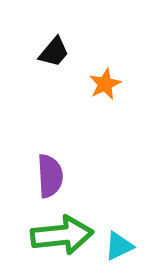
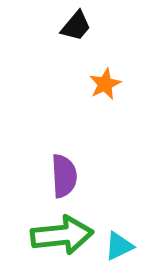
black trapezoid: moved 22 px right, 26 px up
purple semicircle: moved 14 px right
